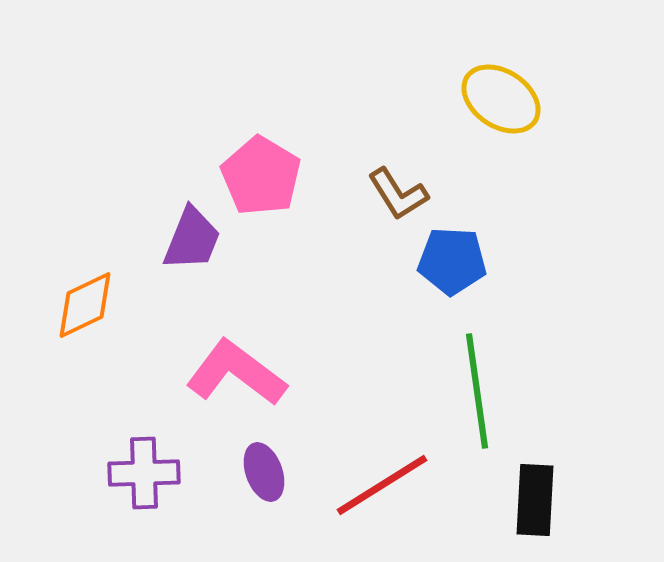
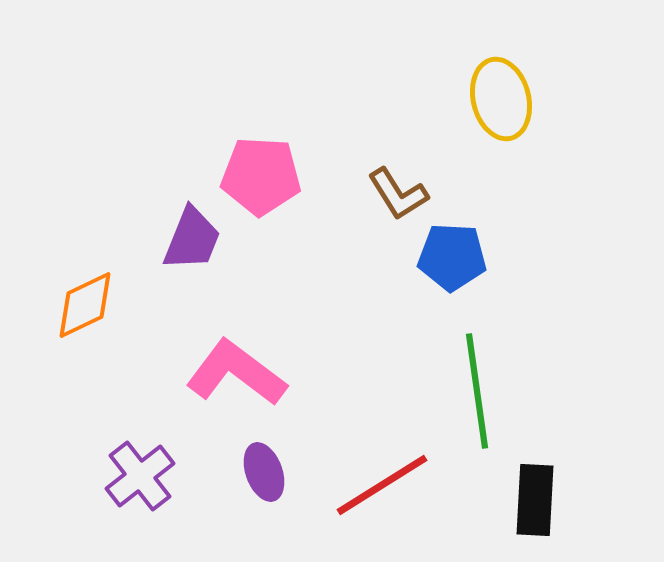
yellow ellipse: rotated 42 degrees clockwise
pink pentagon: rotated 28 degrees counterclockwise
blue pentagon: moved 4 px up
purple cross: moved 4 px left, 3 px down; rotated 36 degrees counterclockwise
